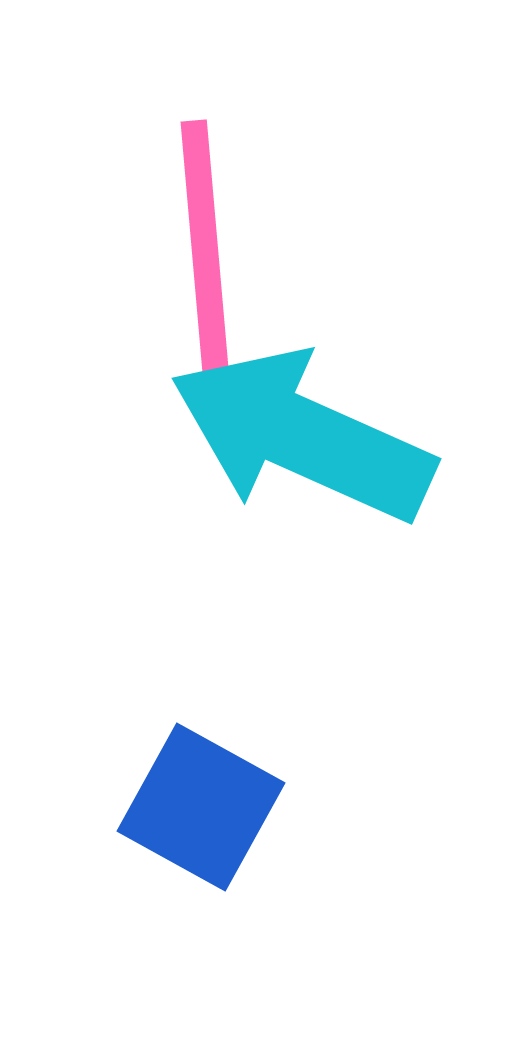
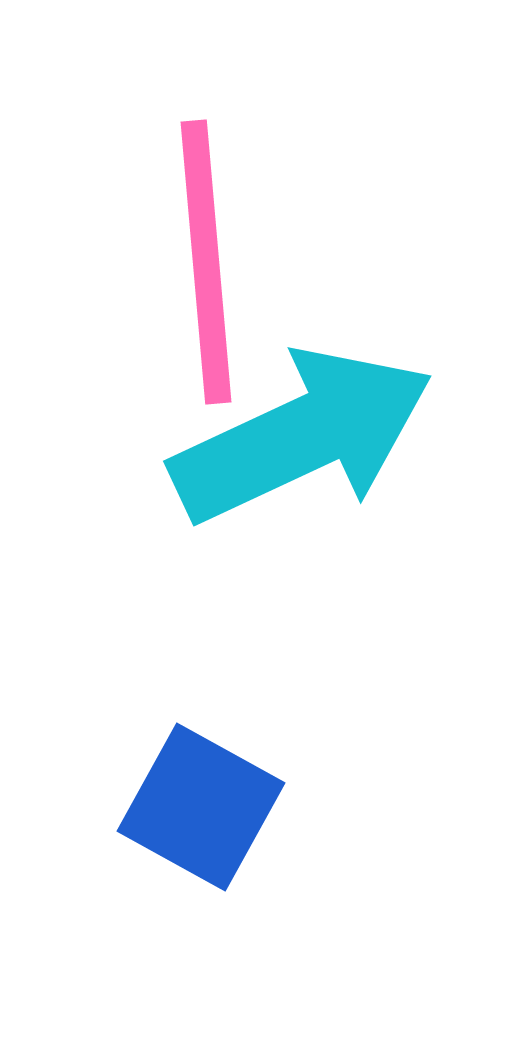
cyan arrow: rotated 131 degrees clockwise
